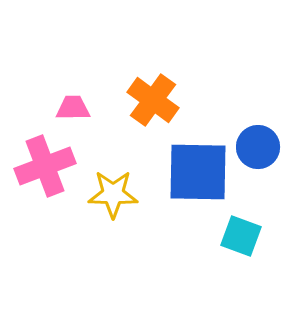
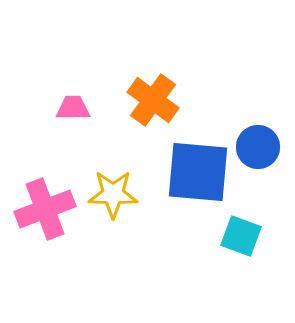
pink cross: moved 43 px down
blue square: rotated 4 degrees clockwise
